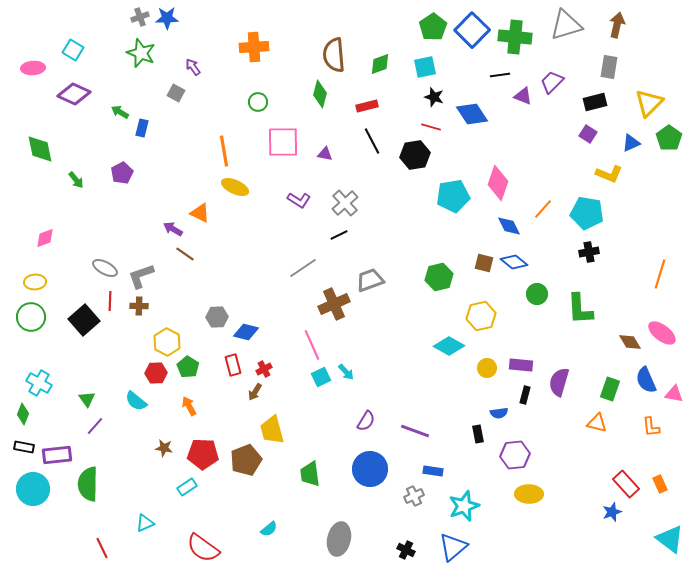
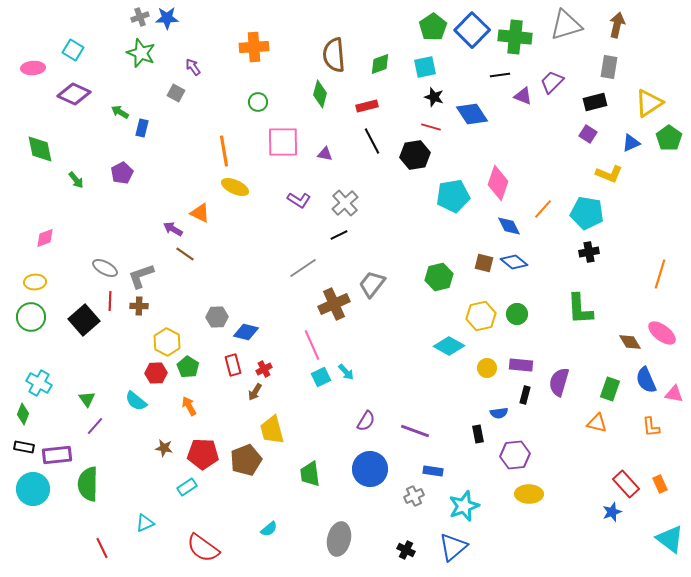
yellow triangle at (649, 103): rotated 12 degrees clockwise
gray trapezoid at (370, 280): moved 2 px right, 4 px down; rotated 32 degrees counterclockwise
green circle at (537, 294): moved 20 px left, 20 px down
